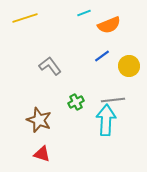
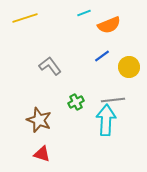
yellow circle: moved 1 px down
